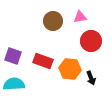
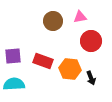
purple square: rotated 24 degrees counterclockwise
